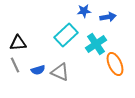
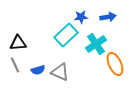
blue star: moved 3 px left, 6 px down
